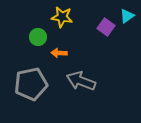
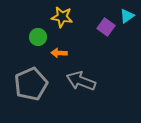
gray pentagon: rotated 12 degrees counterclockwise
